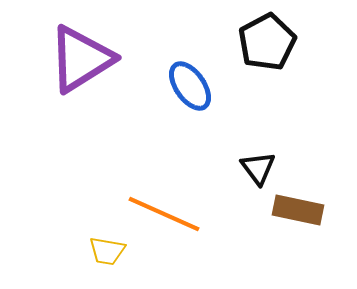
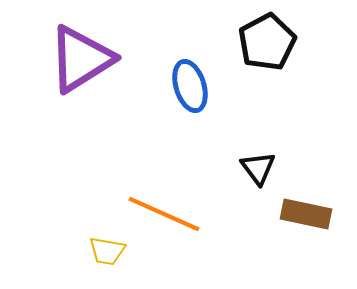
blue ellipse: rotated 18 degrees clockwise
brown rectangle: moved 8 px right, 4 px down
